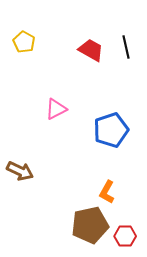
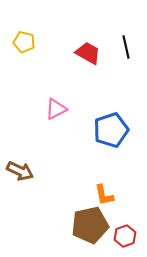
yellow pentagon: rotated 15 degrees counterclockwise
red trapezoid: moved 3 px left, 3 px down
orange L-shape: moved 3 px left, 3 px down; rotated 40 degrees counterclockwise
red hexagon: rotated 20 degrees counterclockwise
